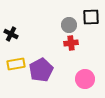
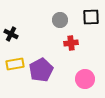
gray circle: moved 9 px left, 5 px up
yellow rectangle: moved 1 px left
